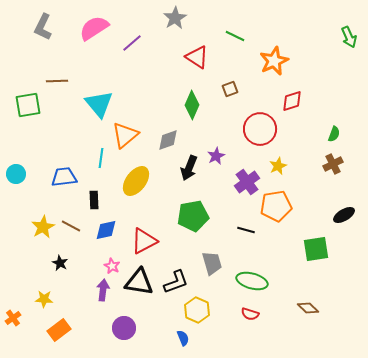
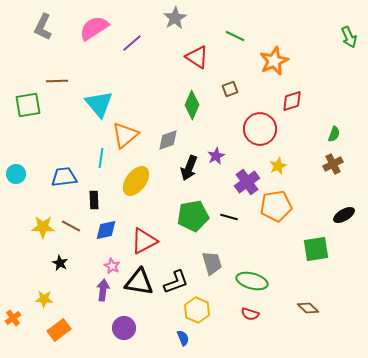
yellow star at (43, 227): rotated 30 degrees clockwise
black line at (246, 230): moved 17 px left, 13 px up
